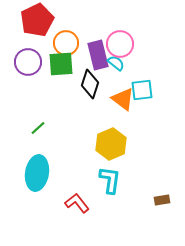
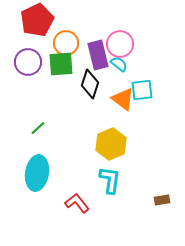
cyan semicircle: moved 3 px right, 1 px down
